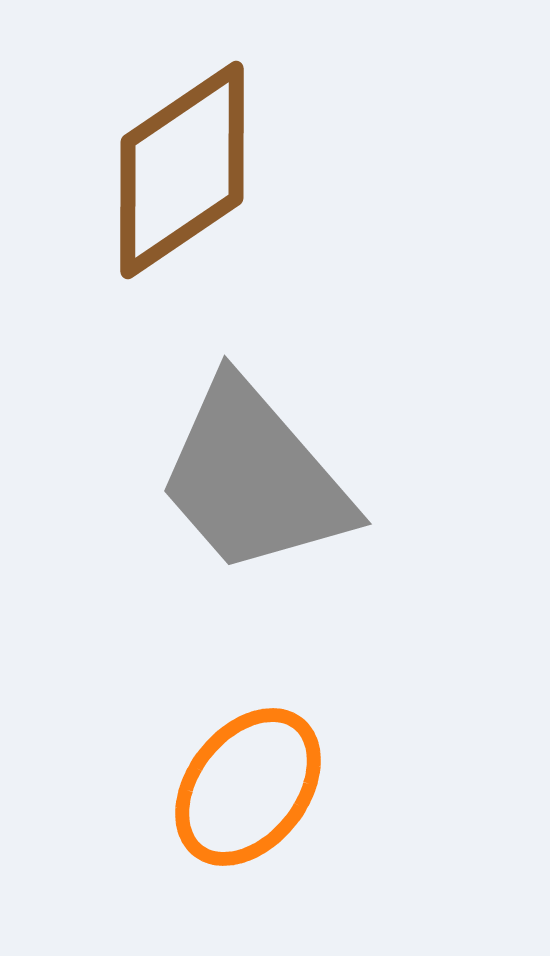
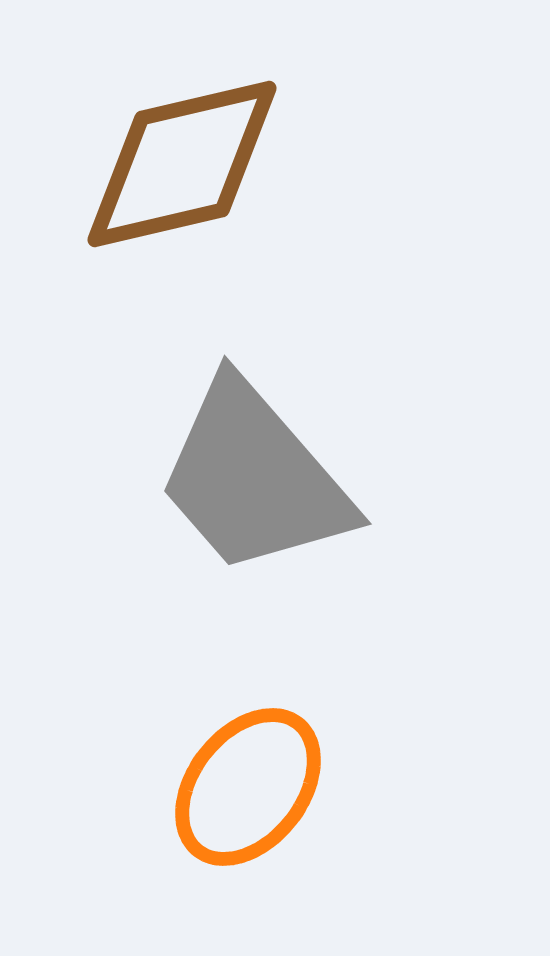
brown diamond: moved 6 px up; rotated 21 degrees clockwise
